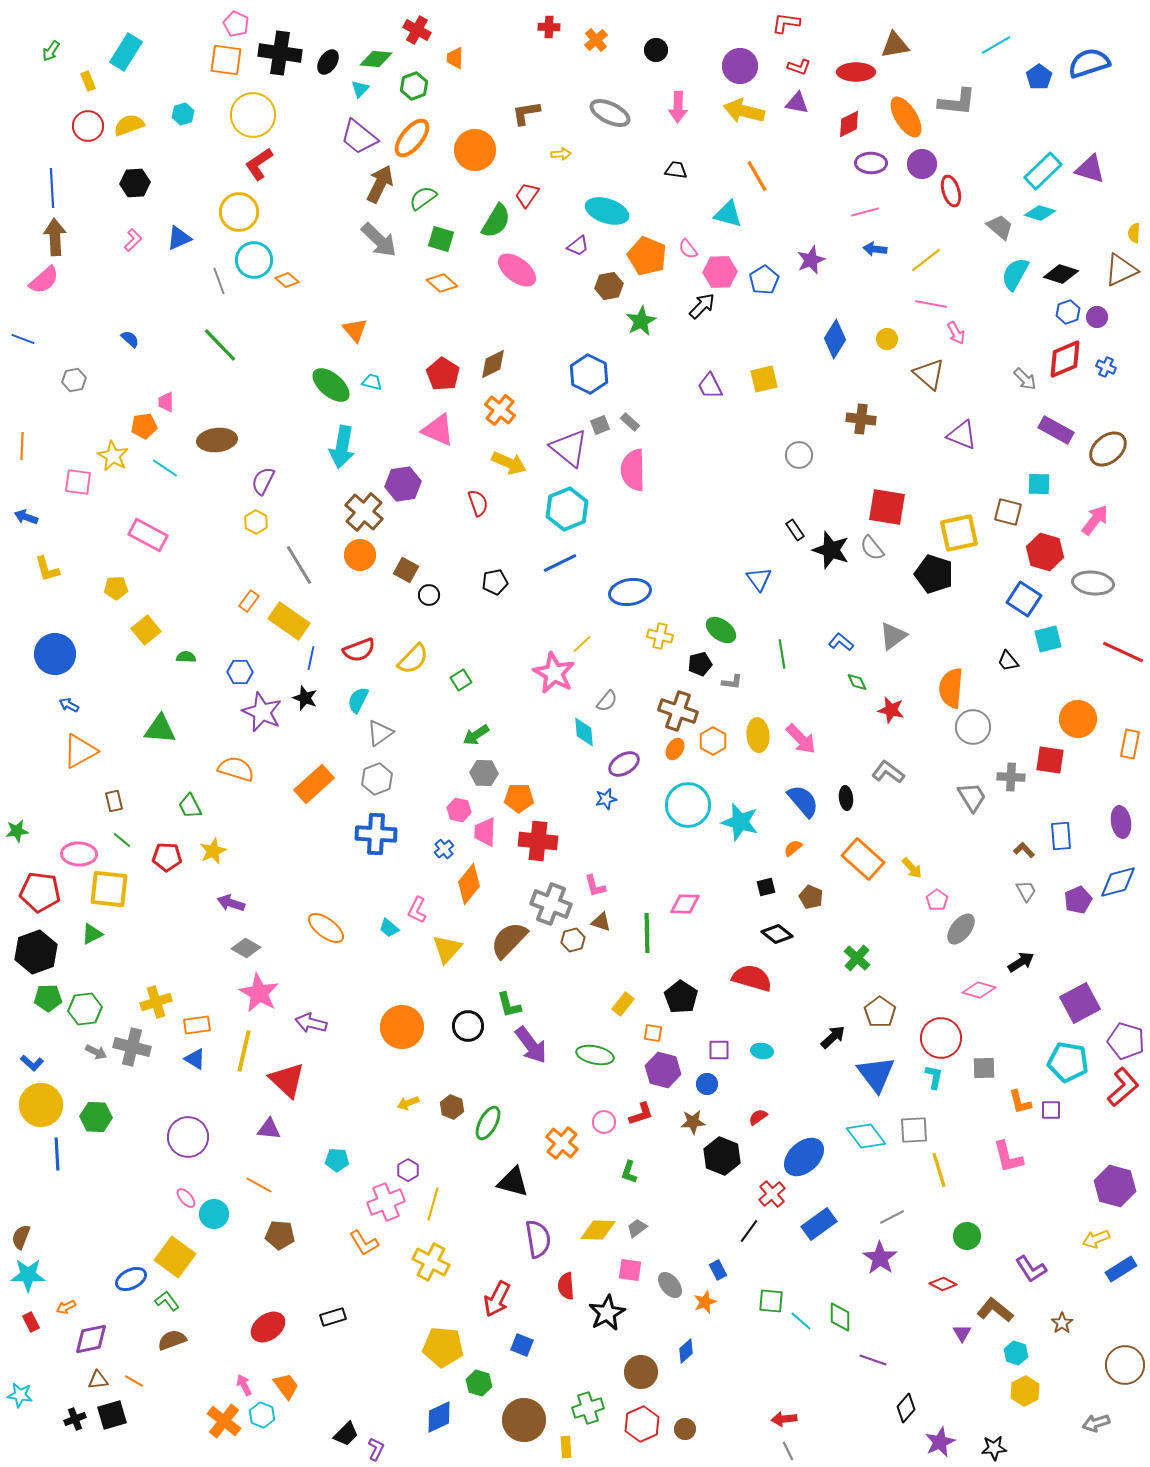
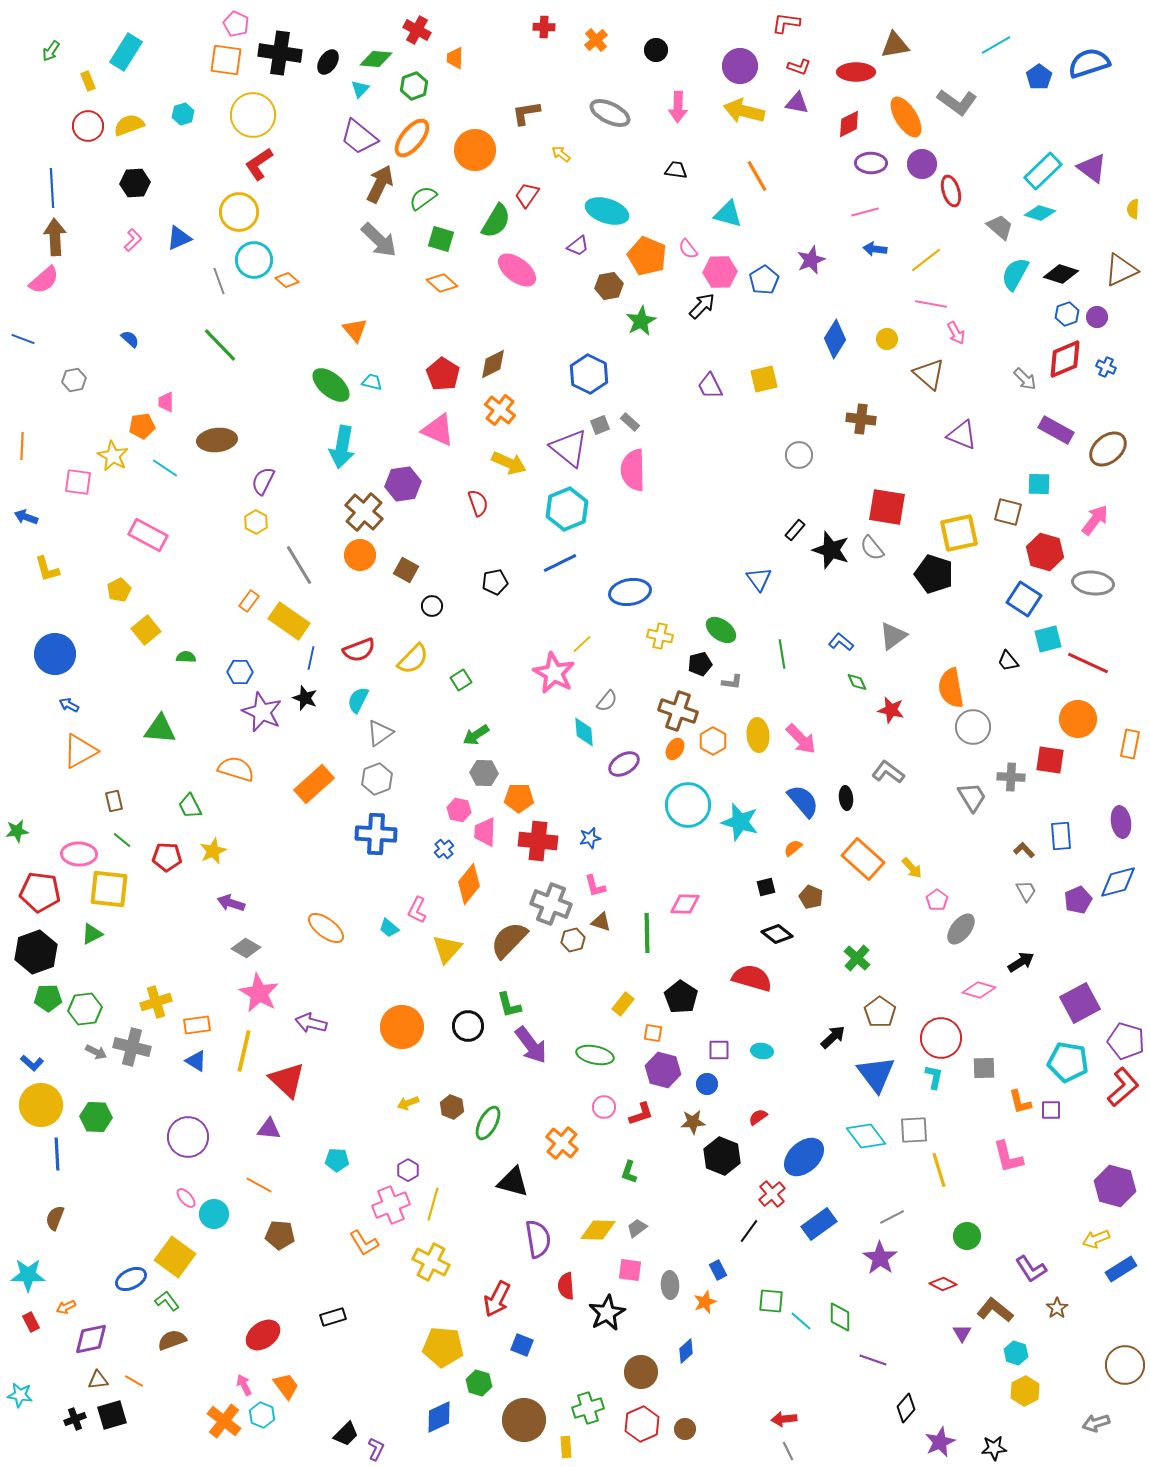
red cross at (549, 27): moved 5 px left
gray L-shape at (957, 102): rotated 30 degrees clockwise
yellow arrow at (561, 154): rotated 138 degrees counterclockwise
purple triangle at (1090, 169): moved 2 px right, 1 px up; rotated 20 degrees clockwise
yellow semicircle at (1134, 233): moved 1 px left, 24 px up
blue hexagon at (1068, 312): moved 1 px left, 2 px down
orange pentagon at (144, 426): moved 2 px left
black rectangle at (795, 530): rotated 75 degrees clockwise
yellow pentagon at (116, 588): moved 3 px right, 2 px down; rotated 25 degrees counterclockwise
black circle at (429, 595): moved 3 px right, 11 px down
red line at (1123, 652): moved 35 px left, 11 px down
orange semicircle at (951, 688): rotated 15 degrees counterclockwise
blue star at (606, 799): moved 16 px left, 39 px down
blue triangle at (195, 1059): moved 1 px right, 2 px down
pink circle at (604, 1122): moved 15 px up
pink cross at (386, 1202): moved 5 px right, 3 px down
brown semicircle at (21, 1237): moved 34 px right, 19 px up
gray ellipse at (670, 1285): rotated 36 degrees clockwise
brown star at (1062, 1323): moved 5 px left, 15 px up
red ellipse at (268, 1327): moved 5 px left, 8 px down
